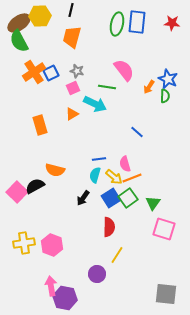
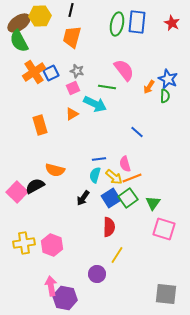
red star at (172, 23): rotated 21 degrees clockwise
